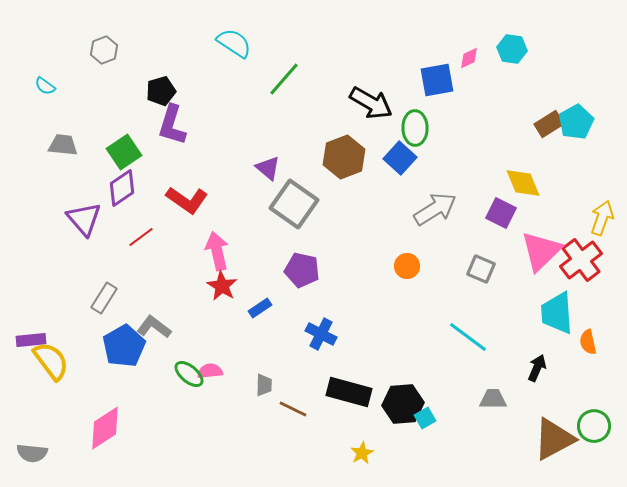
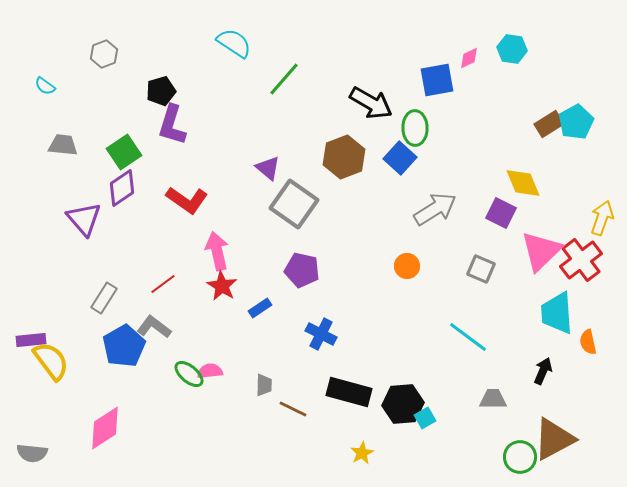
gray hexagon at (104, 50): moved 4 px down
red line at (141, 237): moved 22 px right, 47 px down
black arrow at (537, 368): moved 6 px right, 3 px down
green circle at (594, 426): moved 74 px left, 31 px down
